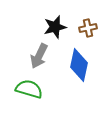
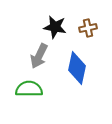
black star: rotated 25 degrees clockwise
blue diamond: moved 2 px left, 3 px down
green semicircle: rotated 16 degrees counterclockwise
